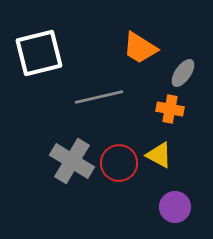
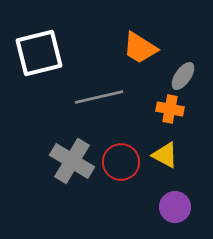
gray ellipse: moved 3 px down
yellow triangle: moved 6 px right
red circle: moved 2 px right, 1 px up
